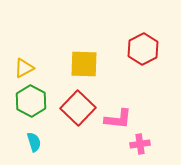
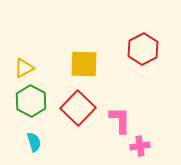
pink L-shape: moved 2 px right, 1 px down; rotated 96 degrees counterclockwise
pink cross: moved 2 px down
